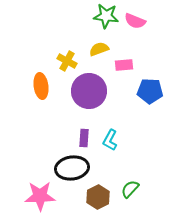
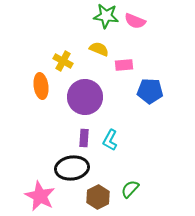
yellow semicircle: rotated 42 degrees clockwise
yellow cross: moved 4 px left
purple circle: moved 4 px left, 6 px down
pink star: rotated 28 degrees clockwise
